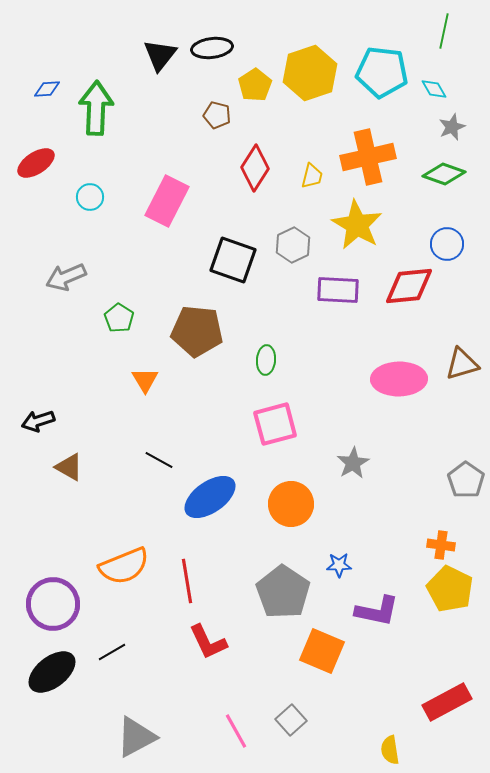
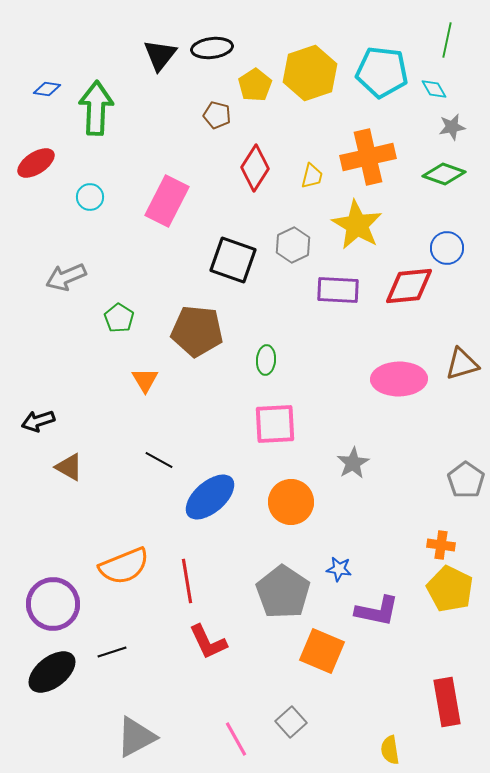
green line at (444, 31): moved 3 px right, 9 px down
blue diamond at (47, 89): rotated 12 degrees clockwise
gray star at (452, 127): rotated 12 degrees clockwise
blue circle at (447, 244): moved 4 px down
pink square at (275, 424): rotated 12 degrees clockwise
blue ellipse at (210, 497): rotated 6 degrees counterclockwise
orange circle at (291, 504): moved 2 px up
blue star at (339, 565): moved 4 px down; rotated 10 degrees clockwise
black line at (112, 652): rotated 12 degrees clockwise
red rectangle at (447, 702): rotated 72 degrees counterclockwise
gray square at (291, 720): moved 2 px down
pink line at (236, 731): moved 8 px down
